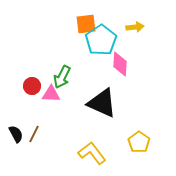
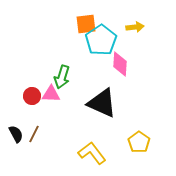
green arrow: rotated 10 degrees counterclockwise
red circle: moved 10 px down
